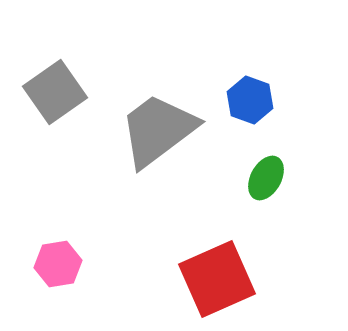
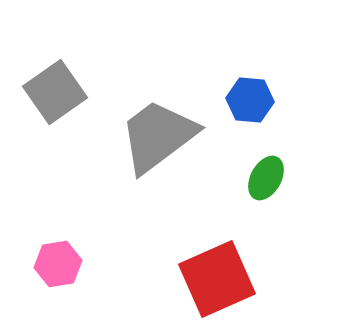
blue hexagon: rotated 15 degrees counterclockwise
gray trapezoid: moved 6 px down
